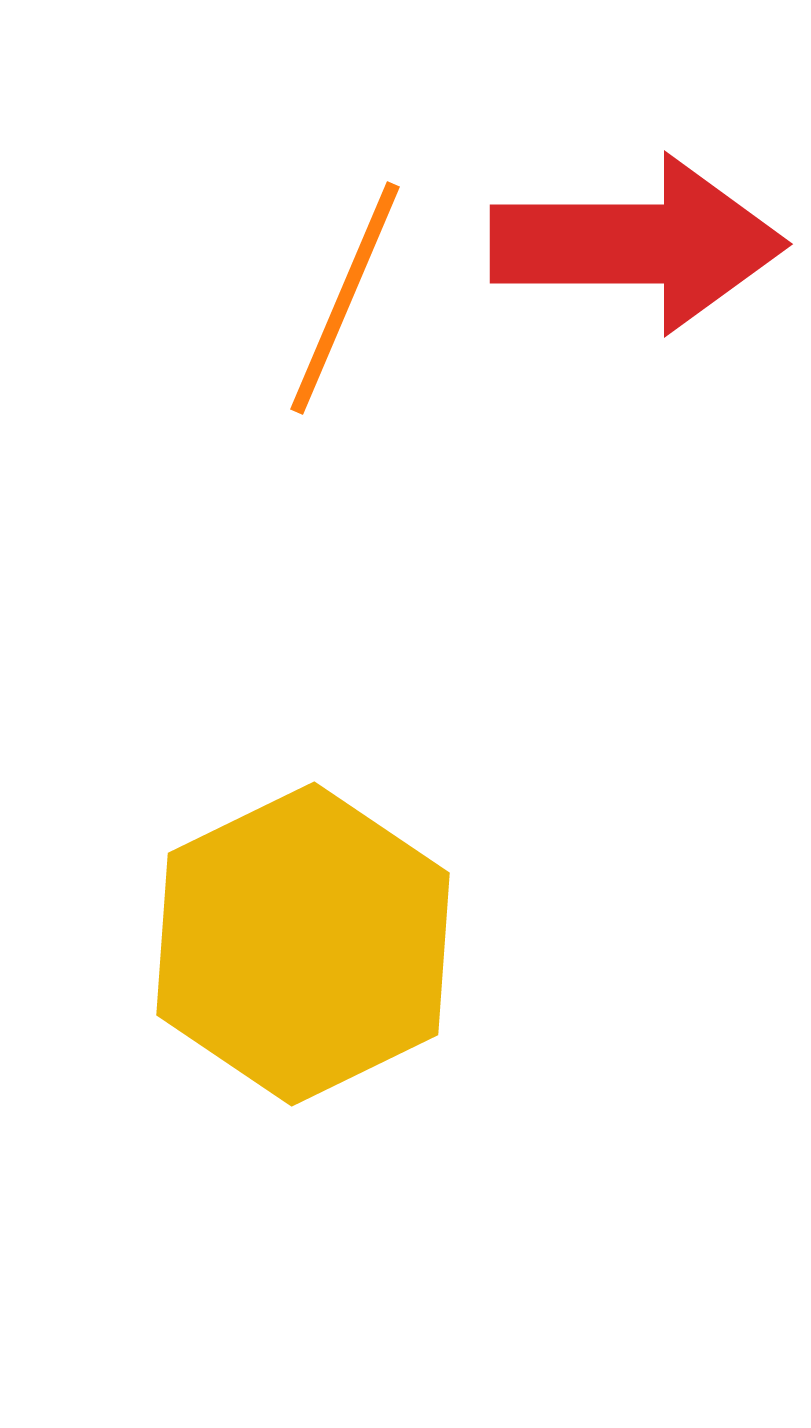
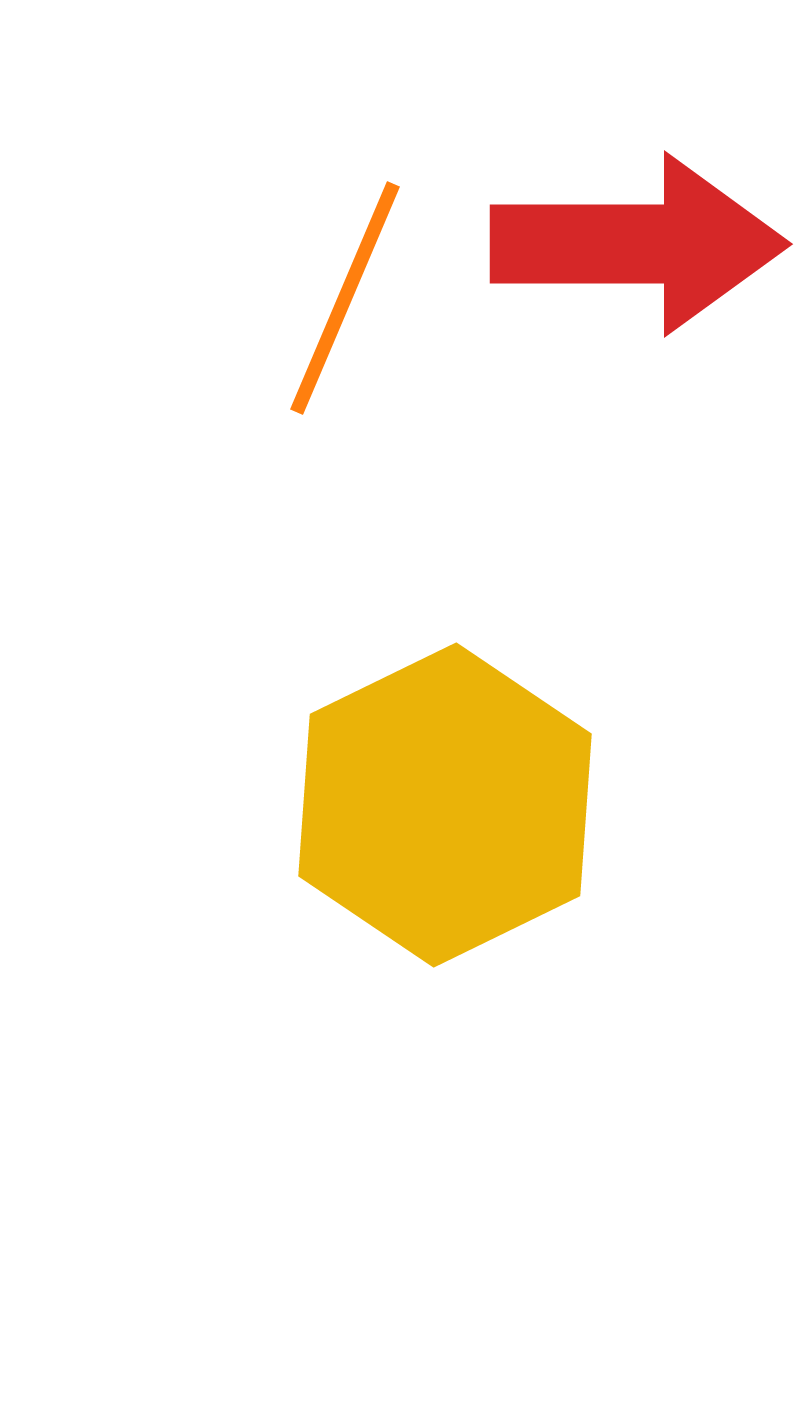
yellow hexagon: moved 142 px right, 139 px up
